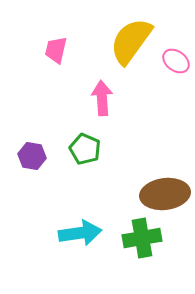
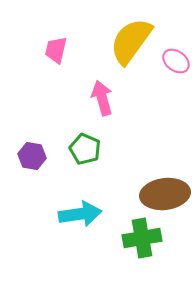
pink arrow: rotated 12 degrees counterclockwise
cyan arrow: moved 19 px up
